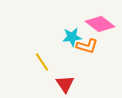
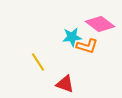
yellow line: moved 4 px left
red triangle: rotated 36 degrees counterclockwise
